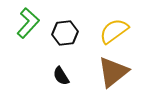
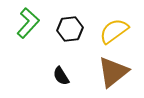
black hexagon: moved 5 px right, 4 px up
